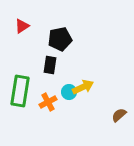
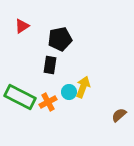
yellow arrow: rotated 45 degrees counterclockwise
green rectangle: moved 6 px down; rotated 72 degrees counterclockwise
